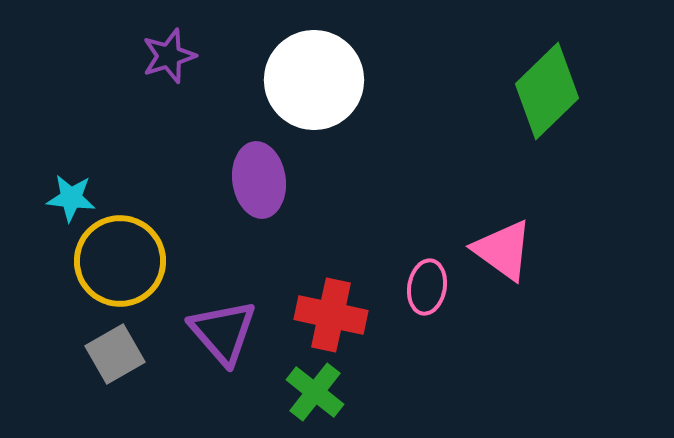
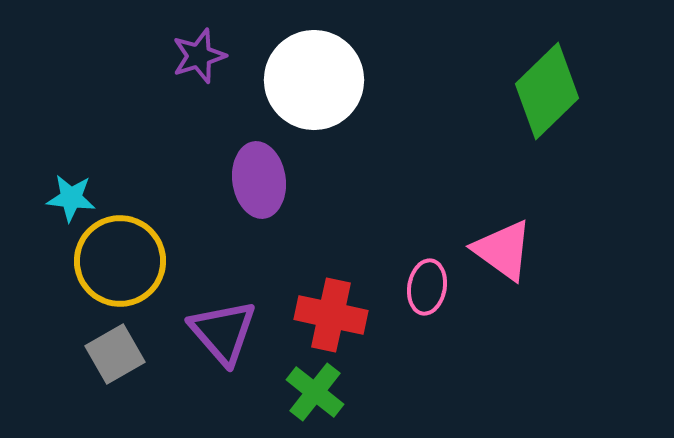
purple star: moved 30 px right
